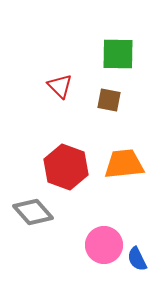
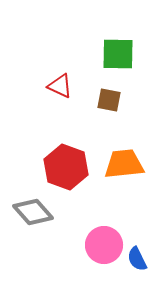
red triangle: rotated 20 degrees counterclockwise
